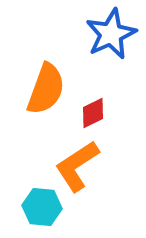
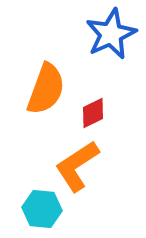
cyan hexagon: moved 2 px down
